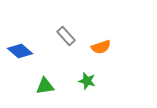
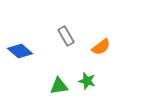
gray rectangle: rotated 12 degrees clockwise
orange semicircle: rotated 18 degrees counterclockwise
green triangle: moved 14 px right
